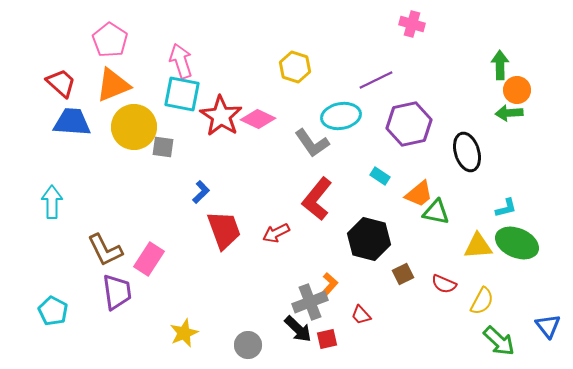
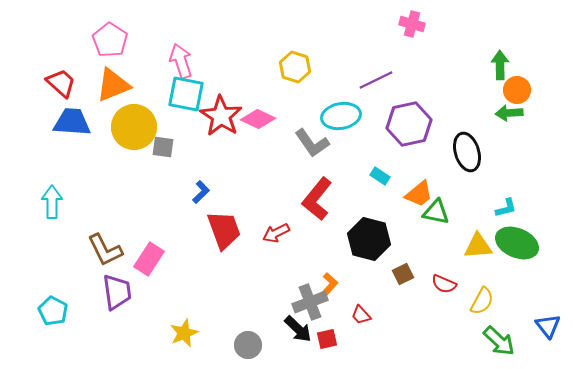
cyan square at (182, 94): moved 4 px right
